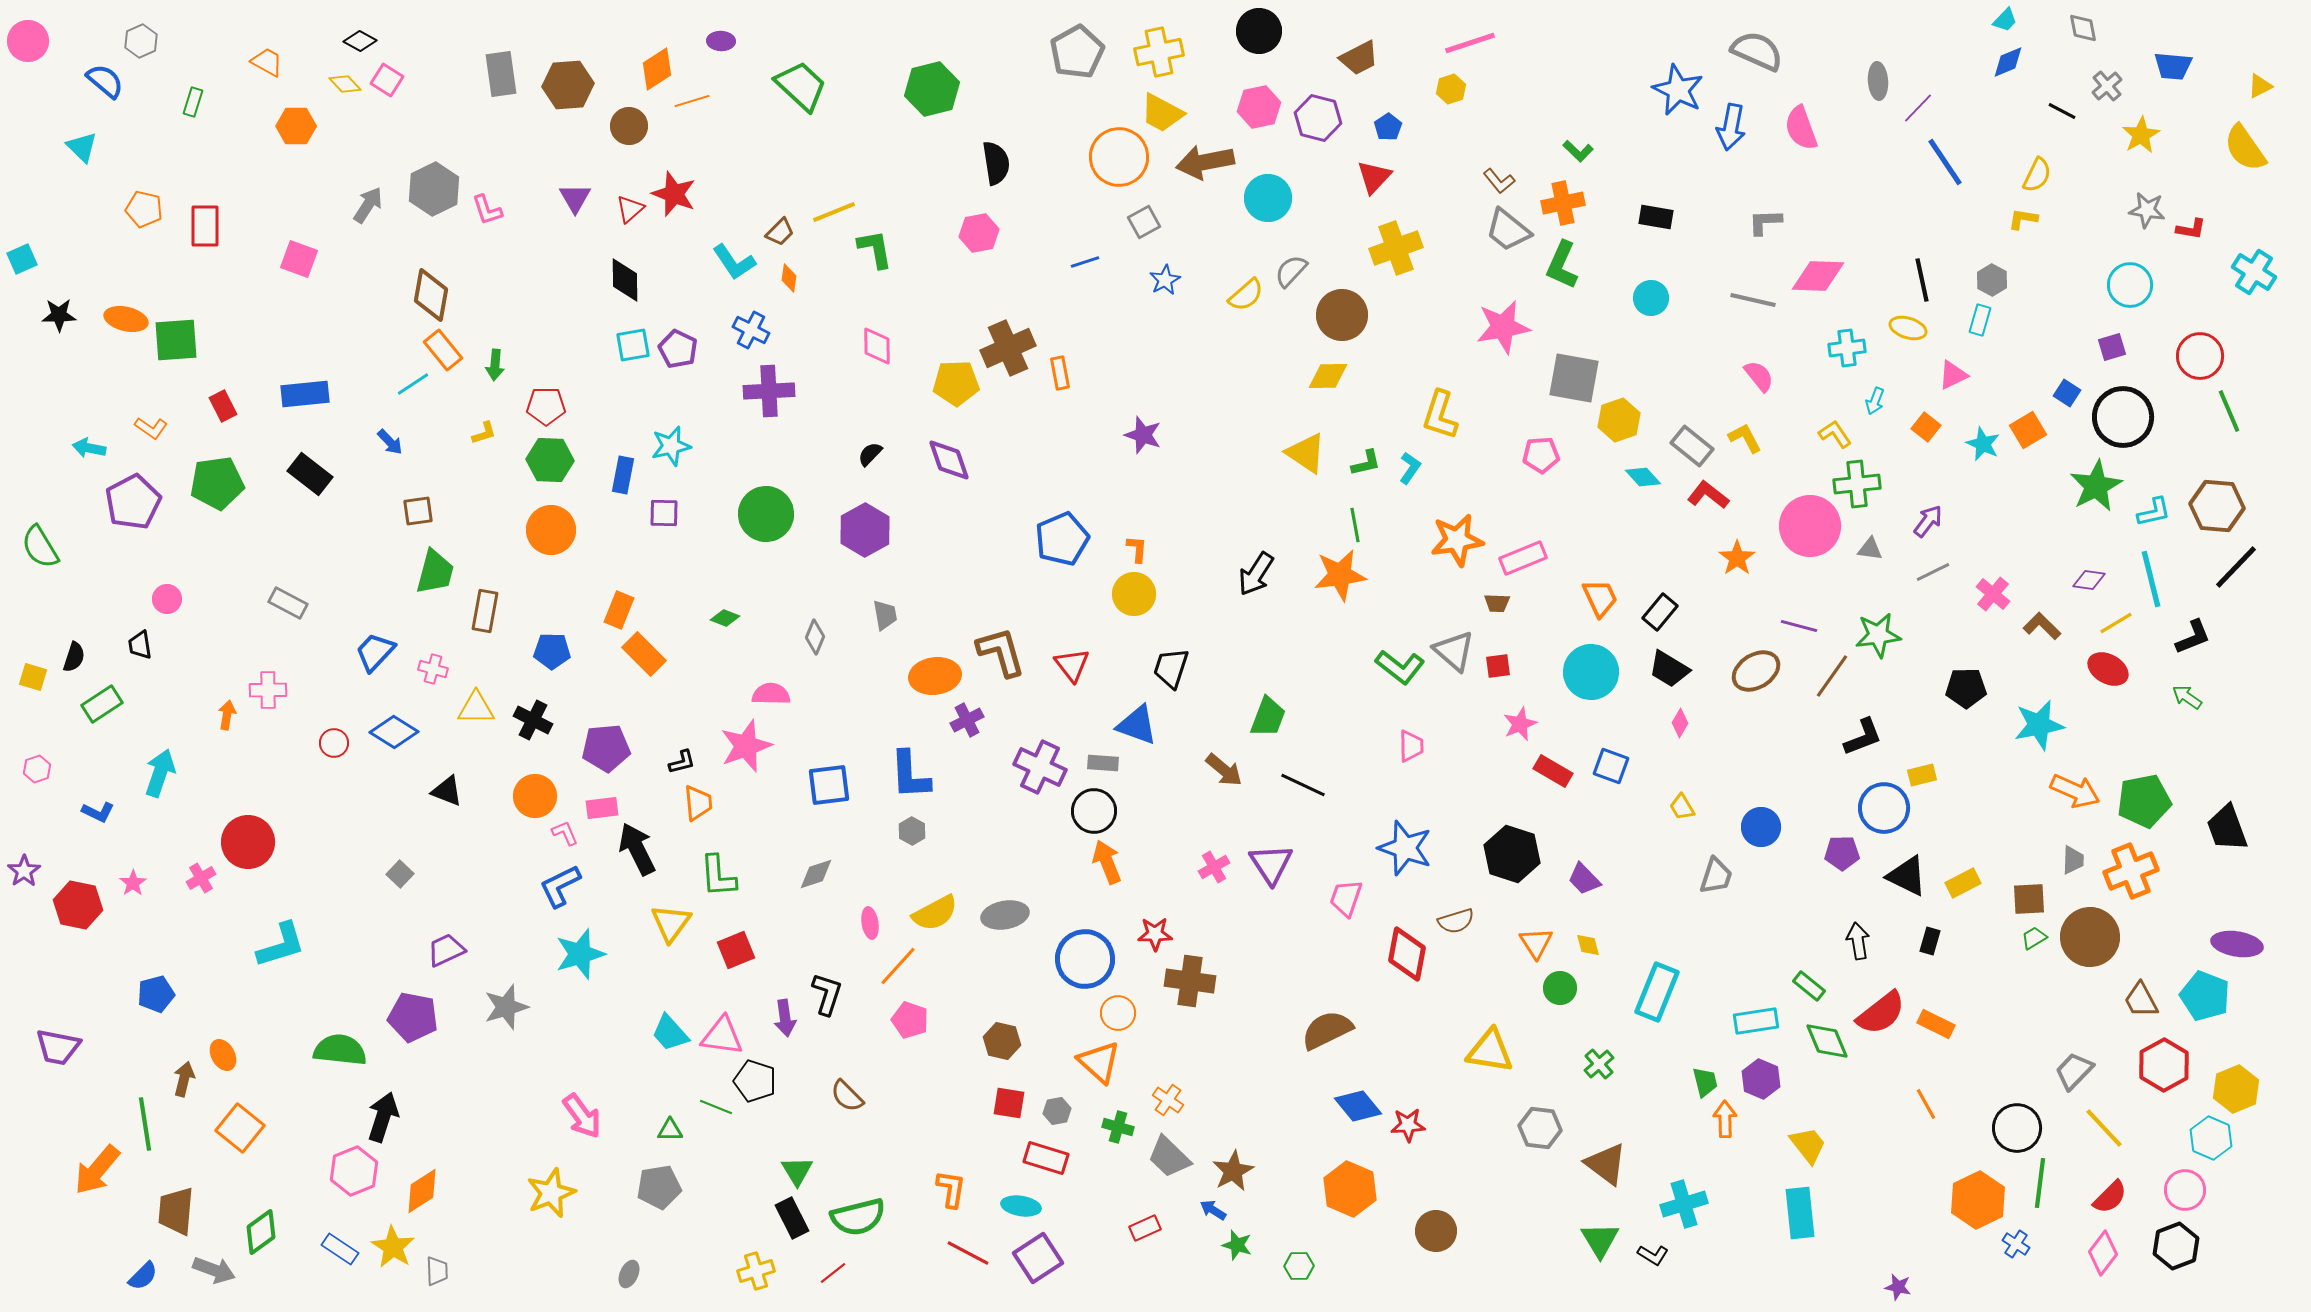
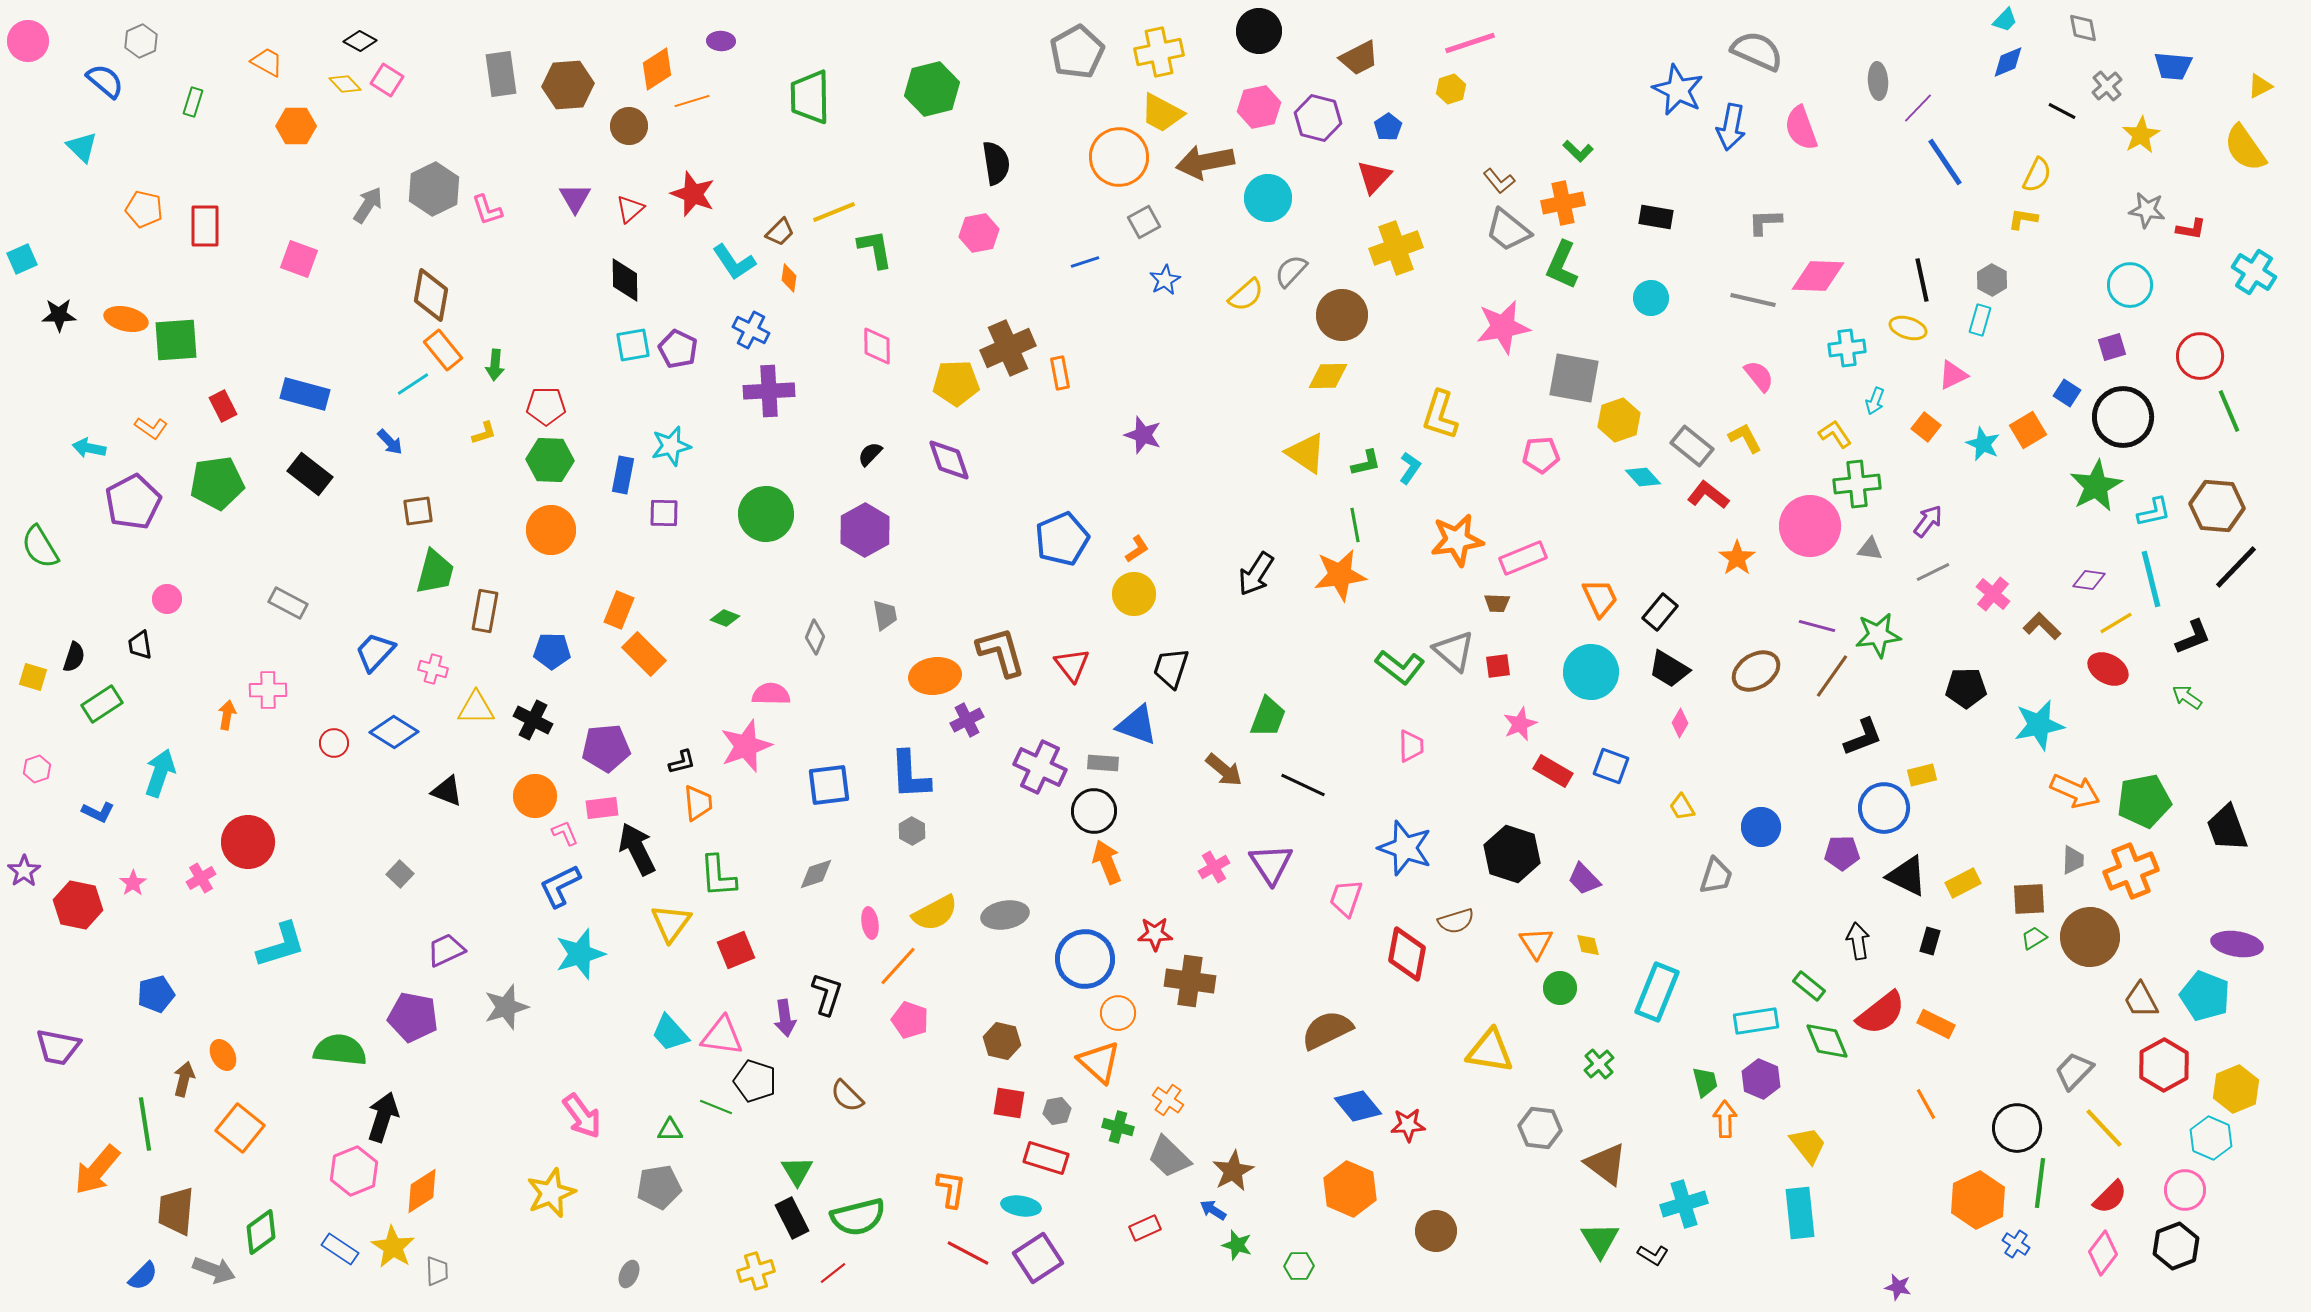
green trapezoid at (801, 86): moved 9 px right, 11 px down; rotated 134 degrees counterclockwise
red star at (674, 194): moved 19 px right
blue rectangle at (305, 394): rotated 21 degrees clockwise
orange L-shape at (1137, 549): rotated 52 degrees clockwise
purple line at (1799, 626): moved 18 px right
